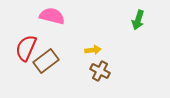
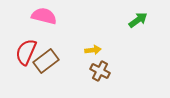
pink semicircle: moved 8 px left
green arrow: rotated 144 degrees counterclockwise
red semicircle: moved 4 px down
